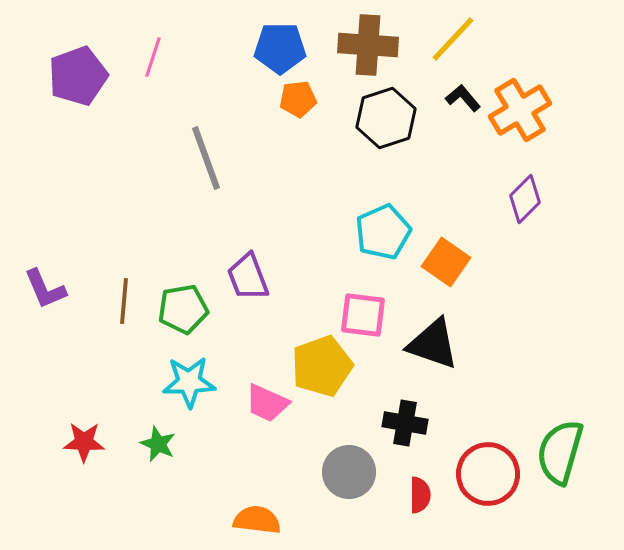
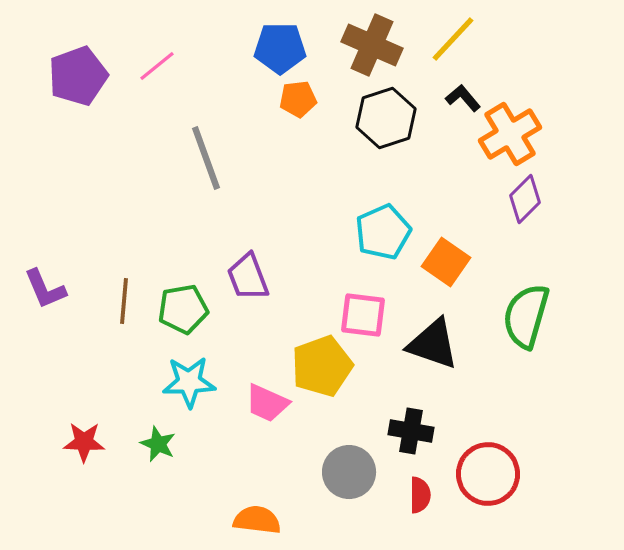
brown cross: moved 4 px right; rotated 20 degrees clockwise
pink line: moved 4 px right, 9 px down; rotated 33 degrees clockwise
orange cross: moved 10 px left, 24 px down
black cross: moved 6 px right, 8 px down
green semicircle: moved 34 px left, 136 px up
